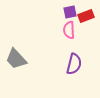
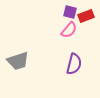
purple square: rotated 24 degrees clockwise
pink semicircle: rotated 138 degrees counterclockwise
gray trapezoid: moved 2 px right, 2 px down; rotated 65 degrees counterclockwise
